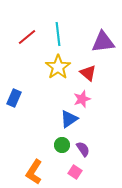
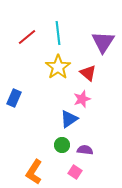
cyan line: moved 1 px up
purple triangle: rotated 50 degrees counterclockwise
purple semicircle: moved 2 px right, 1 px down; rotated 49 degrees counterclockwise
